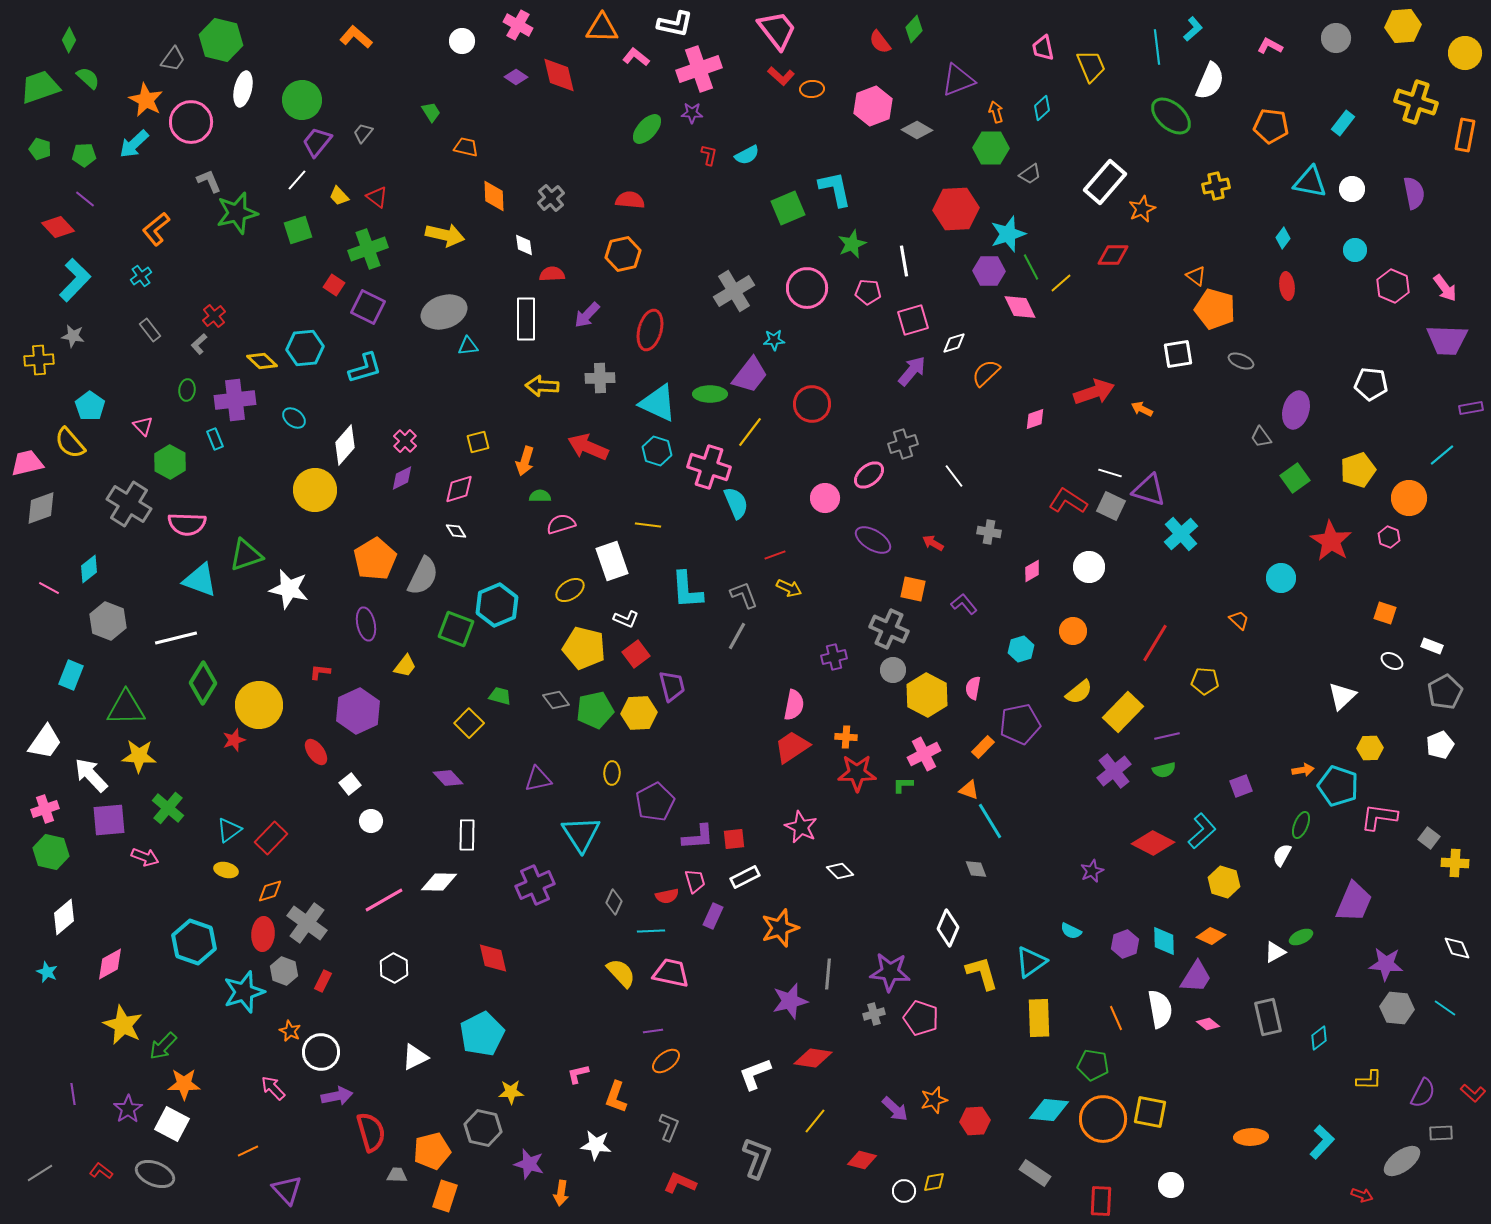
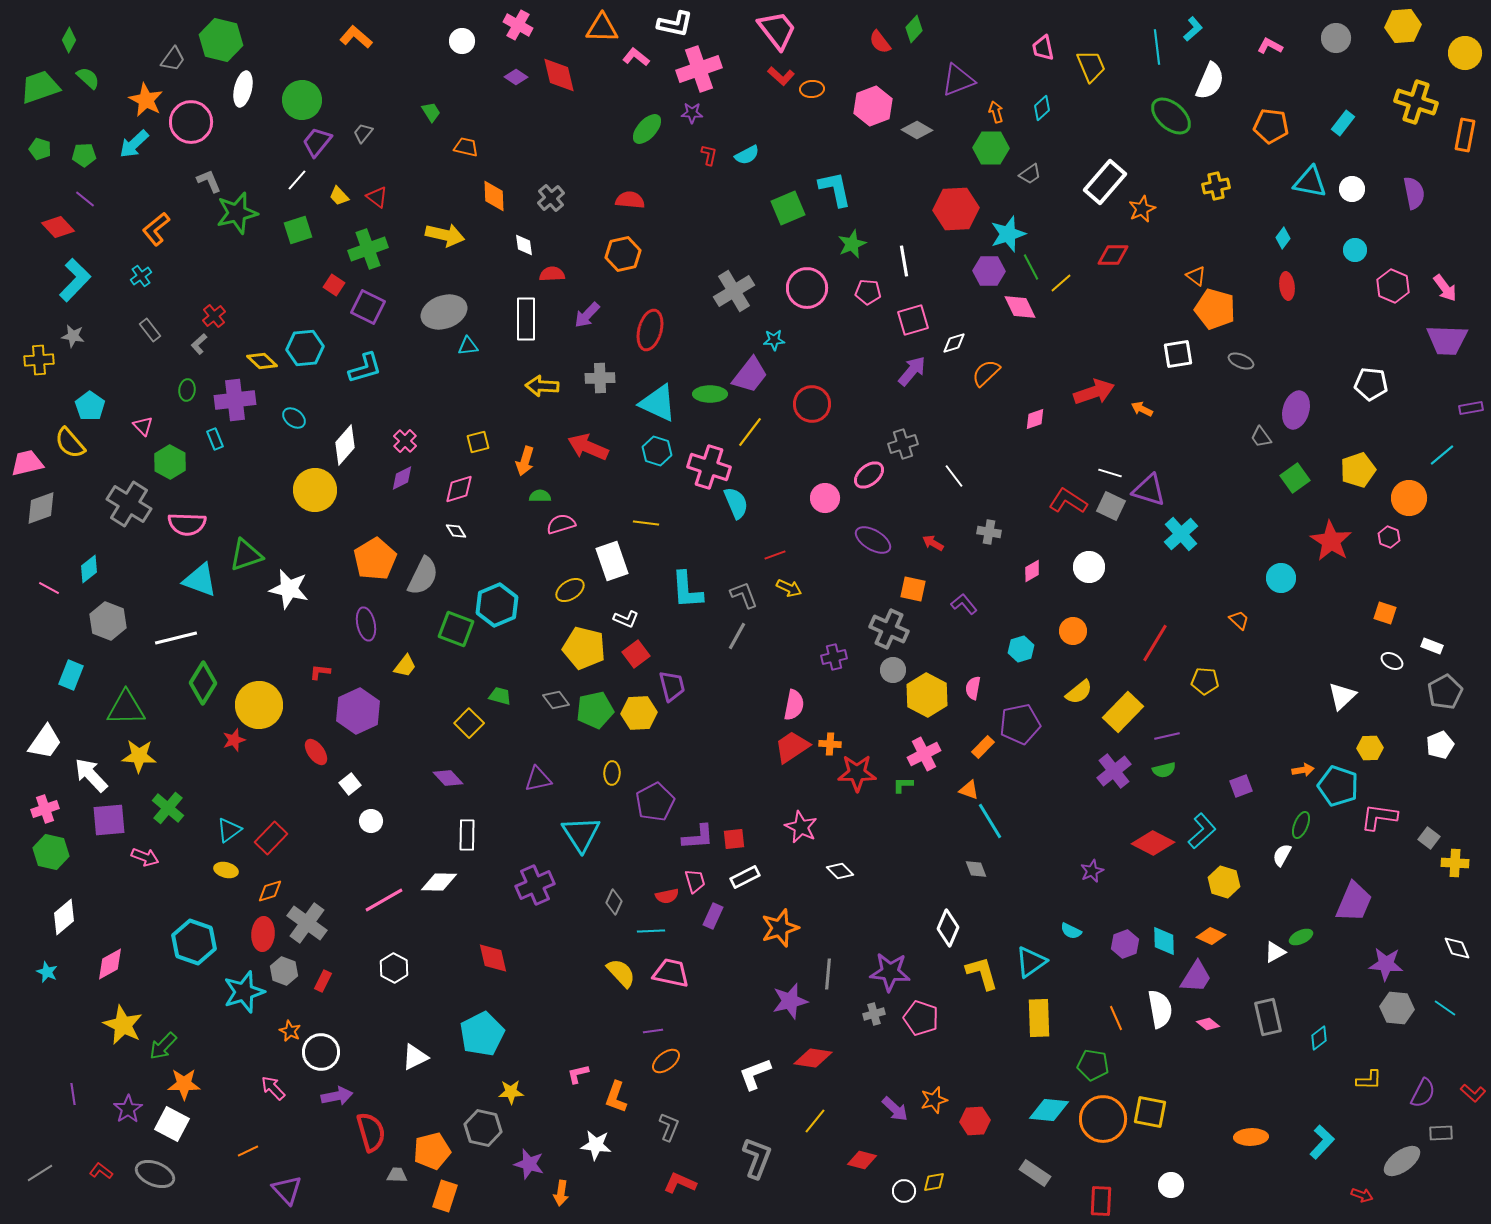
yellow line at (648, 525): moved 2 px left, 2 px up
orange cross at (846, 737): moved 16 px left, 7 px down
